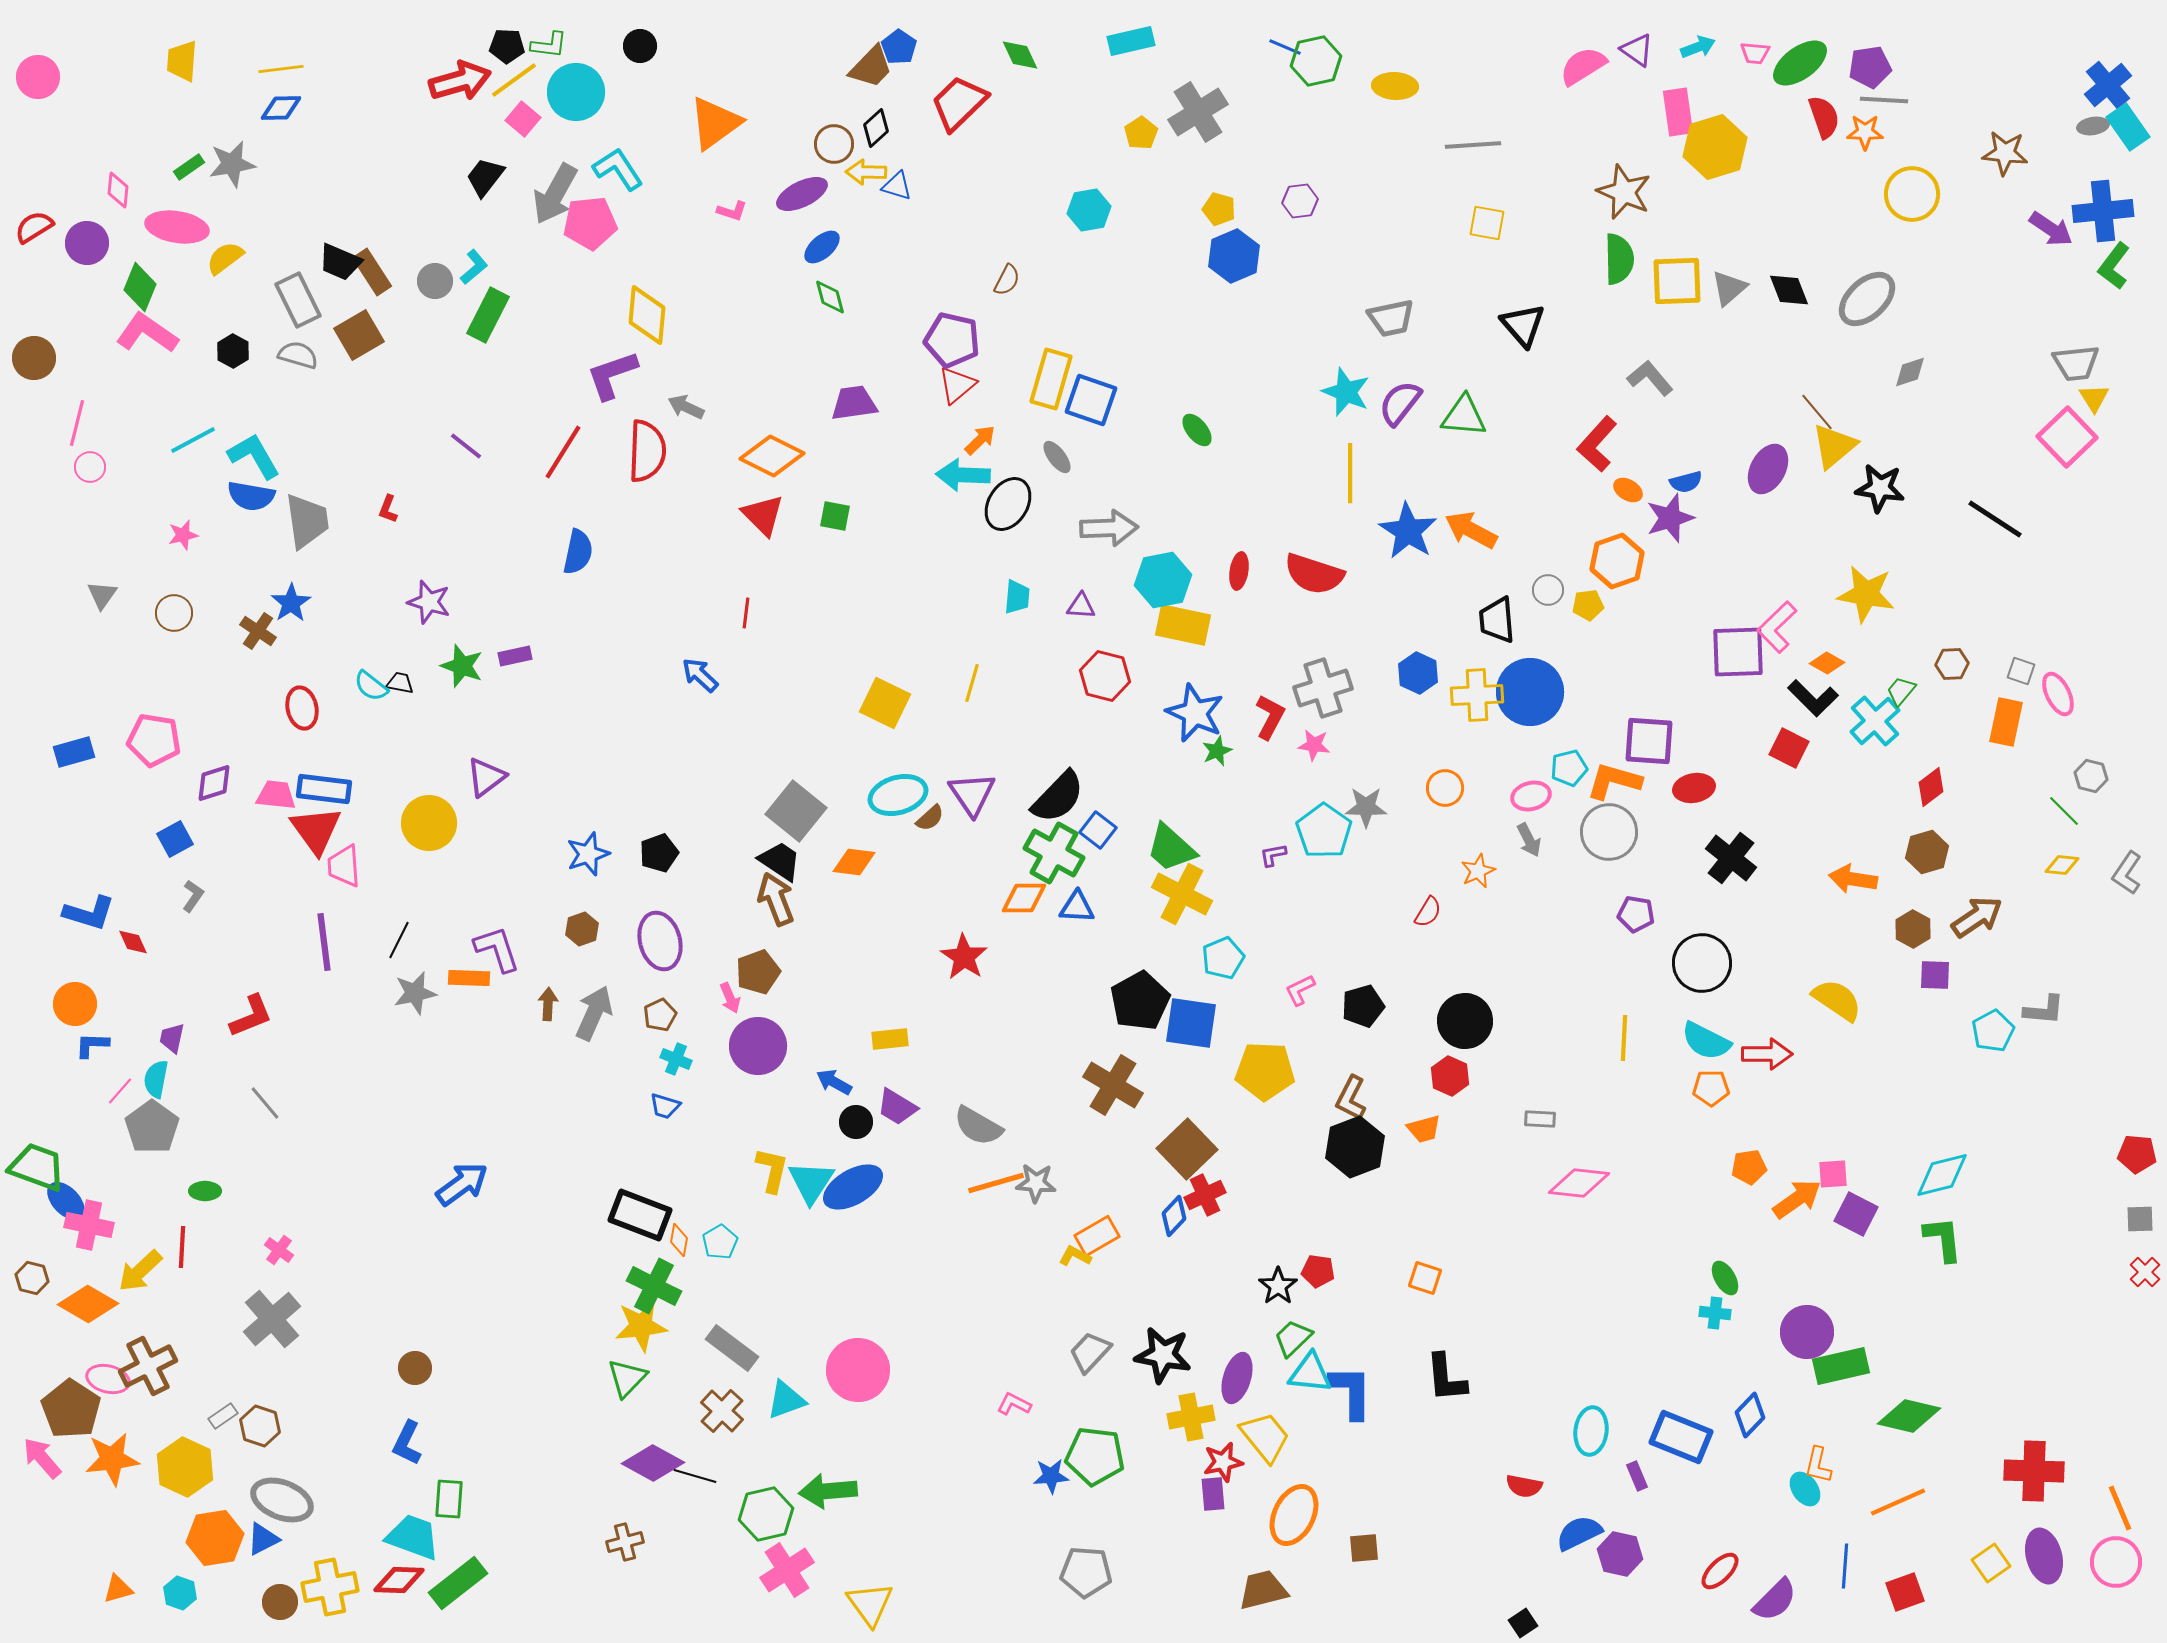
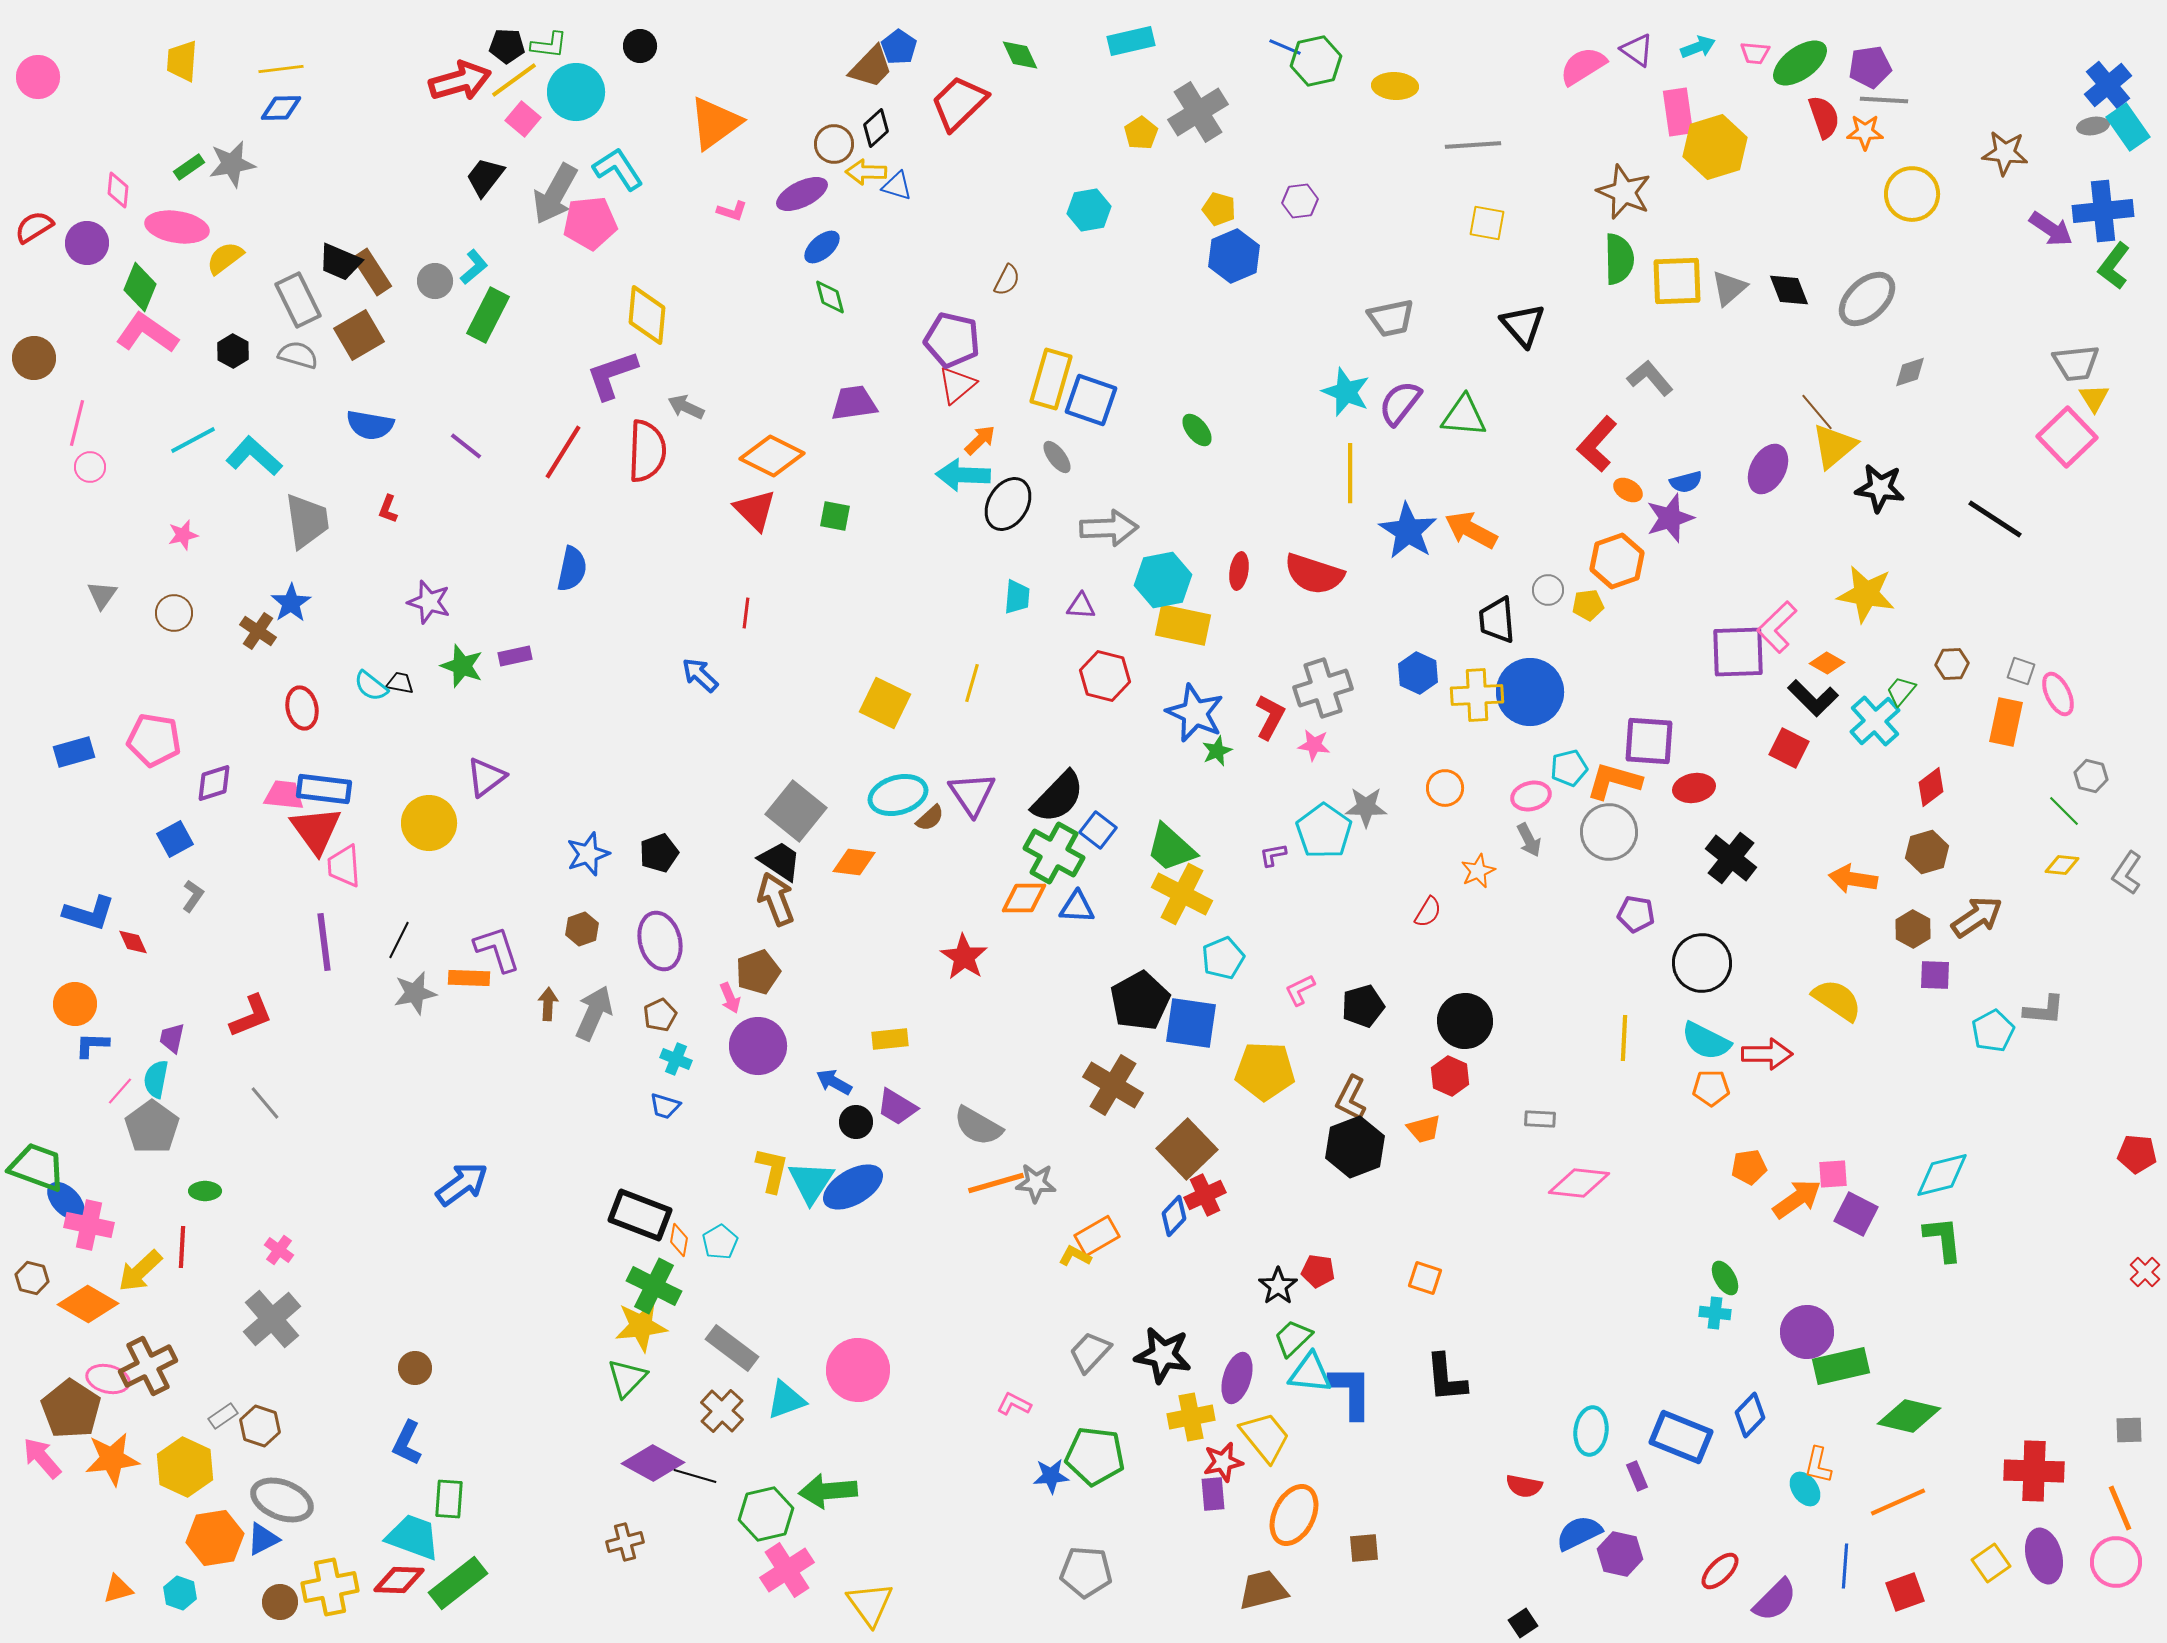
cyan L-shape at (254, 456): rotated 18 degrees counterclockwise
blue semicircle at (251, 496): moved 119 px right, 71 px up
red triangle at (763, 515): moved 8 px left, 5 px up
blue semicircle at (578, 552): moved 6 px left, 17 px down
pink trapezoid at (276, 795): moved 8 px right
gray square at (2140, 1219): moved 11 px left, 211 px down
